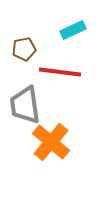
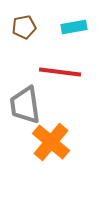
cyan rectangle: moved 1 px right, 3 px up; rotated 15 degrees clockwise
brown pentagon: moved 22 px up
